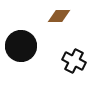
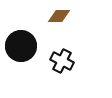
black cross: moved 12 px left
